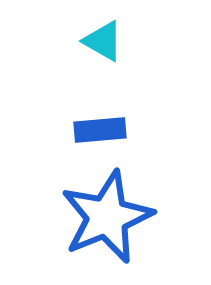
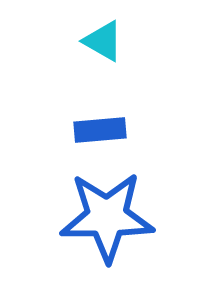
blue star: rotated 22 degrees clockwise
